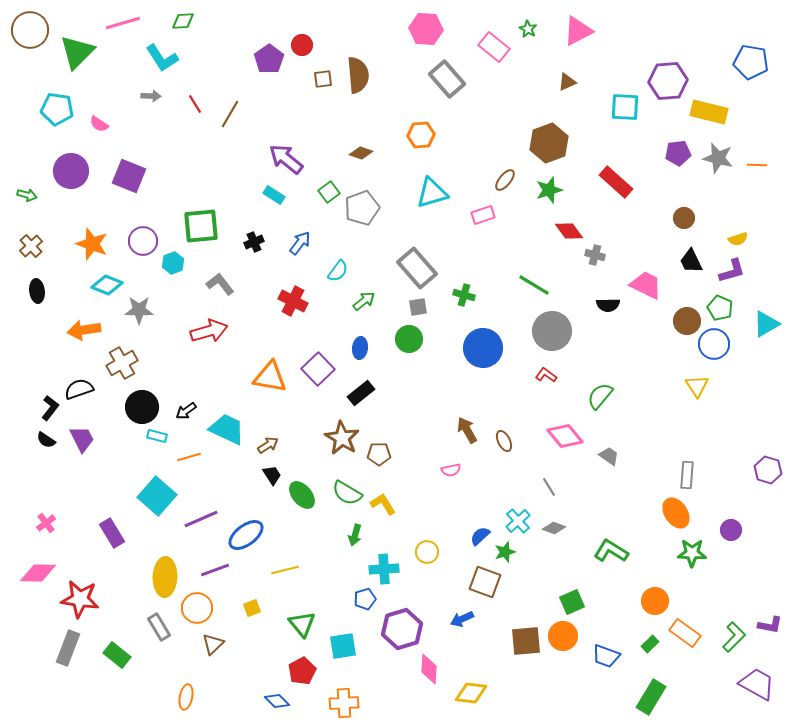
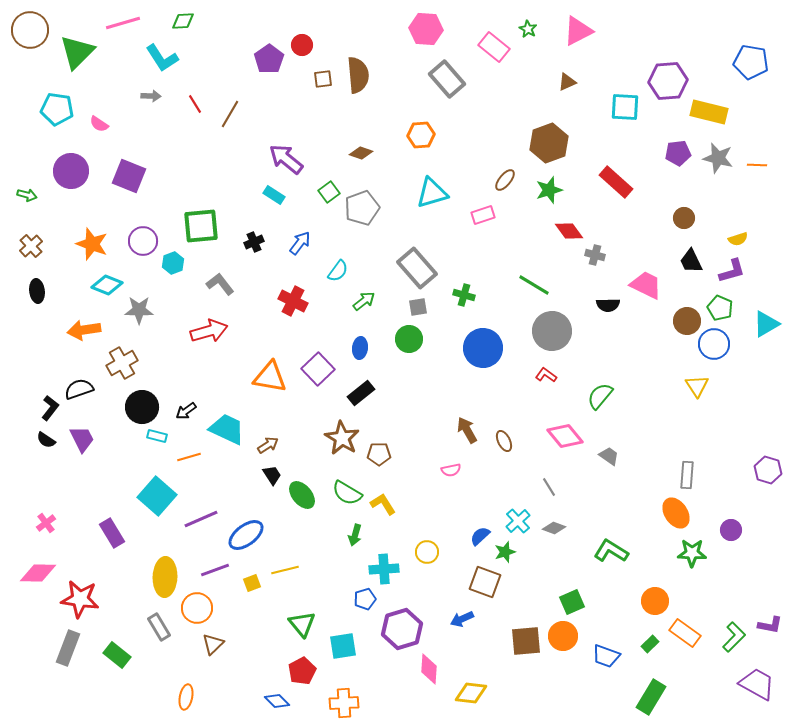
yellow square at (252, 608): moved 25 px up
